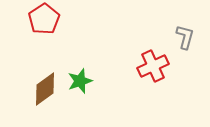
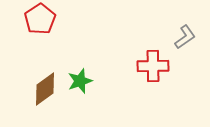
red pentagon: moved 4 px left
gray L-shape: rotated 40 degrees clockwise
red cross: rotated 24 degrees clockwise
